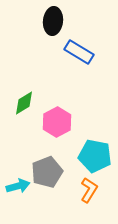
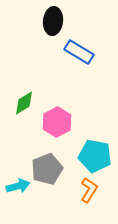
gray pentagon: moved 3 px up
